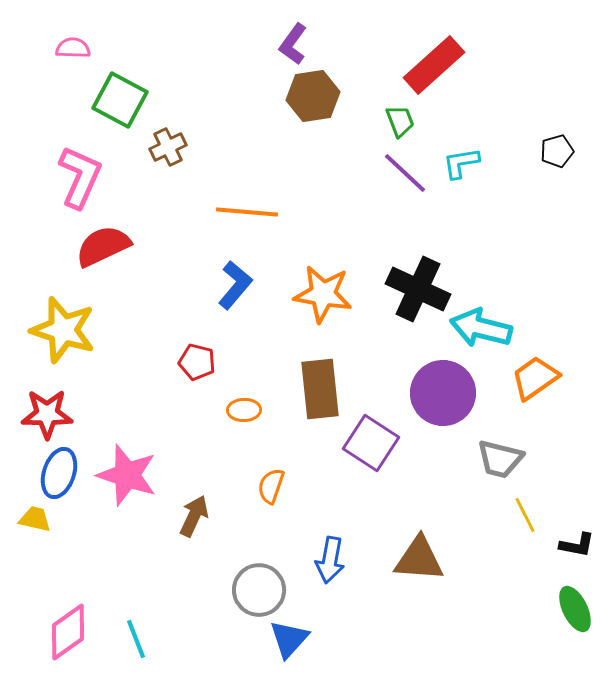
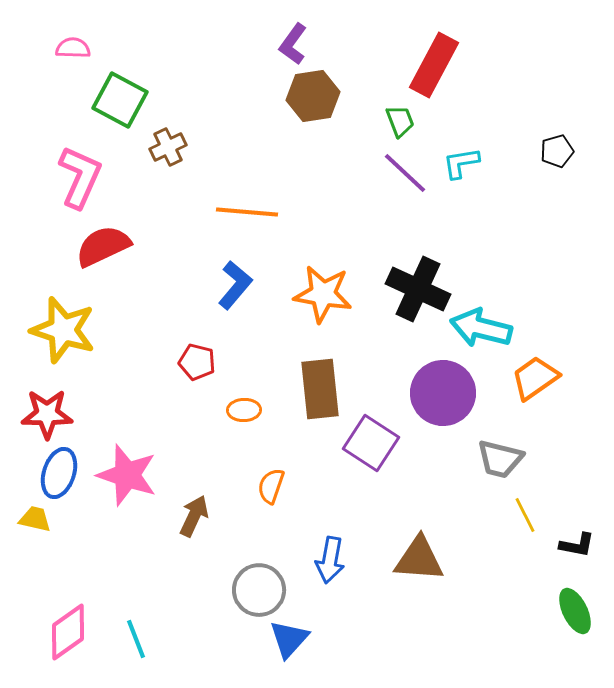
red rectangle: rotated 20 degrees counterclockwise
green ellipse: moved 2 px down
